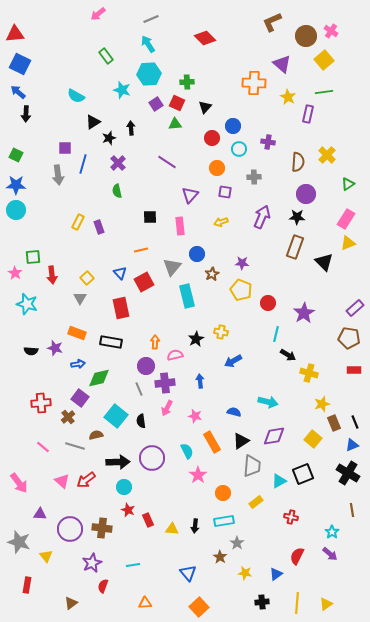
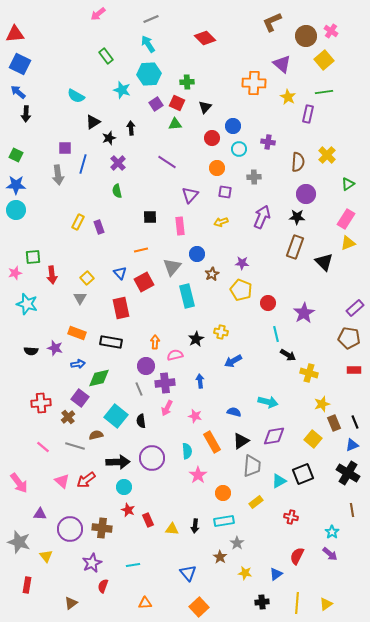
pink star at (15, 273): rotated 24 degrees clockwise
cyan line at (276, 334): rotated 28 degrees counterclockwise
cyan semicircle at (187, 451): rotated 21 degrees clockwise
